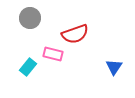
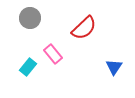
red semicircle: moved 9 px right, 6 px up; rotated 24 degrees counterclockwise
pink rectangle: rotated 36 degrees clockwise
